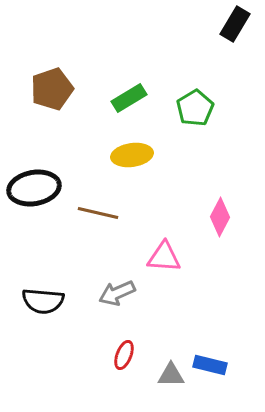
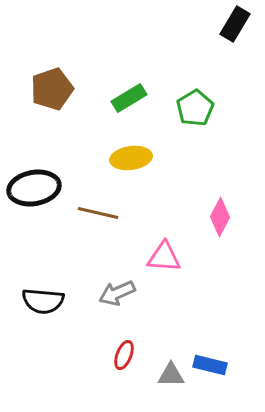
yellow ellipse: moved 1 px left, 3 px down
